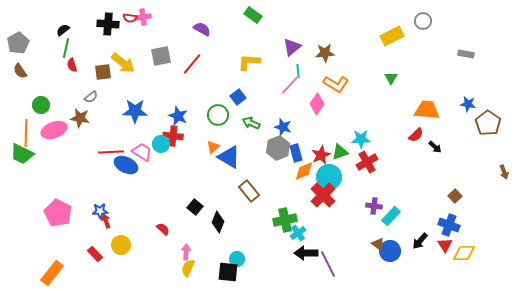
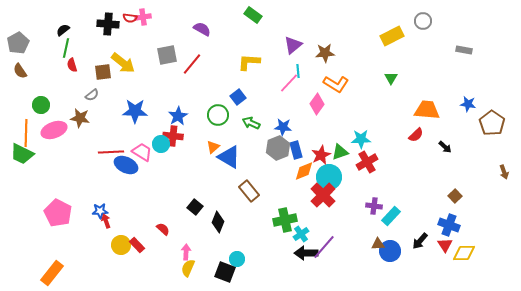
purple triangle at (292, 47): moved 1 px right, 2 px up
gray rectangle at (466, 54): moved 2 px left, 4 px up
gray square at (161, 56): moved 6 px right, 1 px up
pink line at (290, 85): moved 1 px left, 2 px up
gray semicircle at (91, 97): moved 1 px right, 2 px up
blue star at (178, 116): rotated 18 degrees clockwise
brown pentagon at (488, 123): moved 4 px right
blue star at (283, 127): rotated 12 degrees counterclockwise
black arrow at (435, 147): moved 10 px right
blue rectangle at (296, 153): moved 3 px up
cyan cross at (298, 233): moved 3 px right, 1 px down
brown triangle at (378, 244): rotated 40 degrees counterclockwise
red rectangle at (95, 254): moved 42 px right, 9 px up
purple line at (328, 264): moved 4 px left, 17 px up; rotated 68 degrees clockwise
black square at (228, 272): moved 3 px left; rotated 15 degrees clockwise
